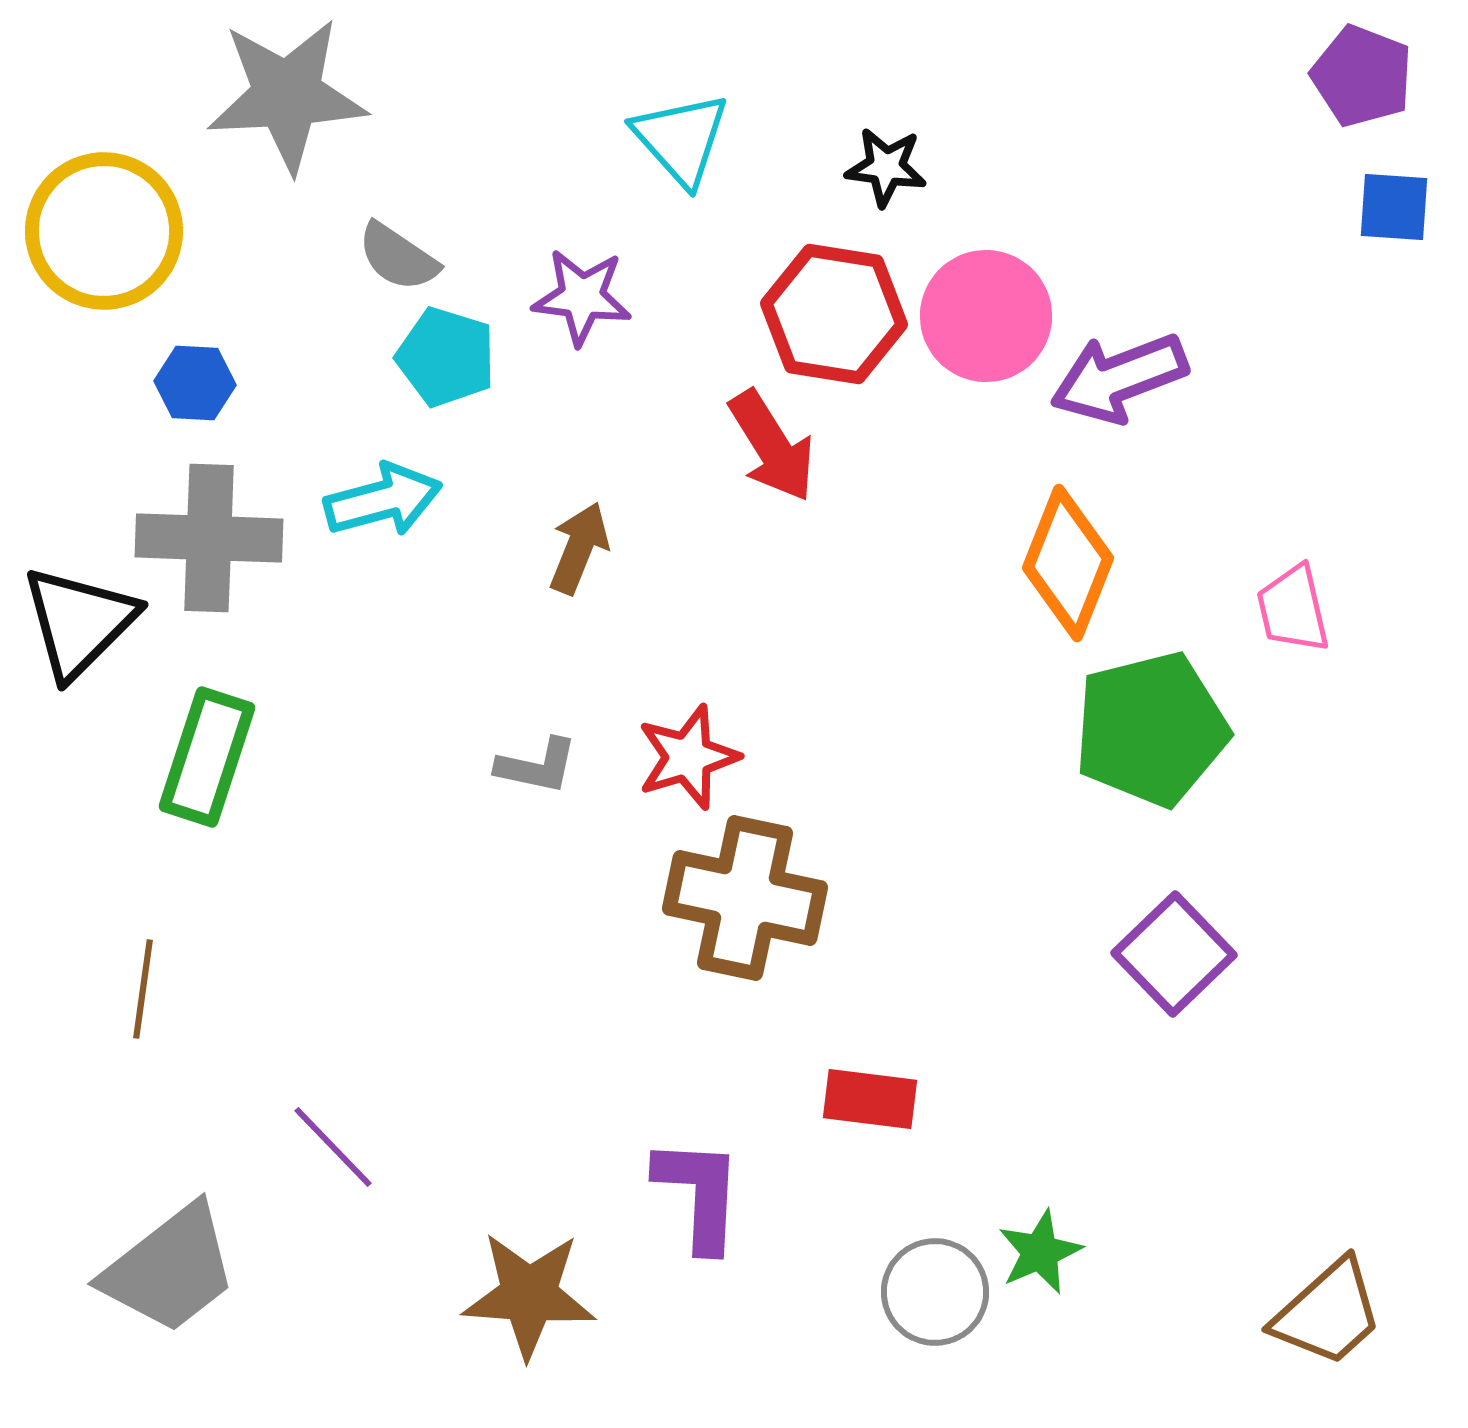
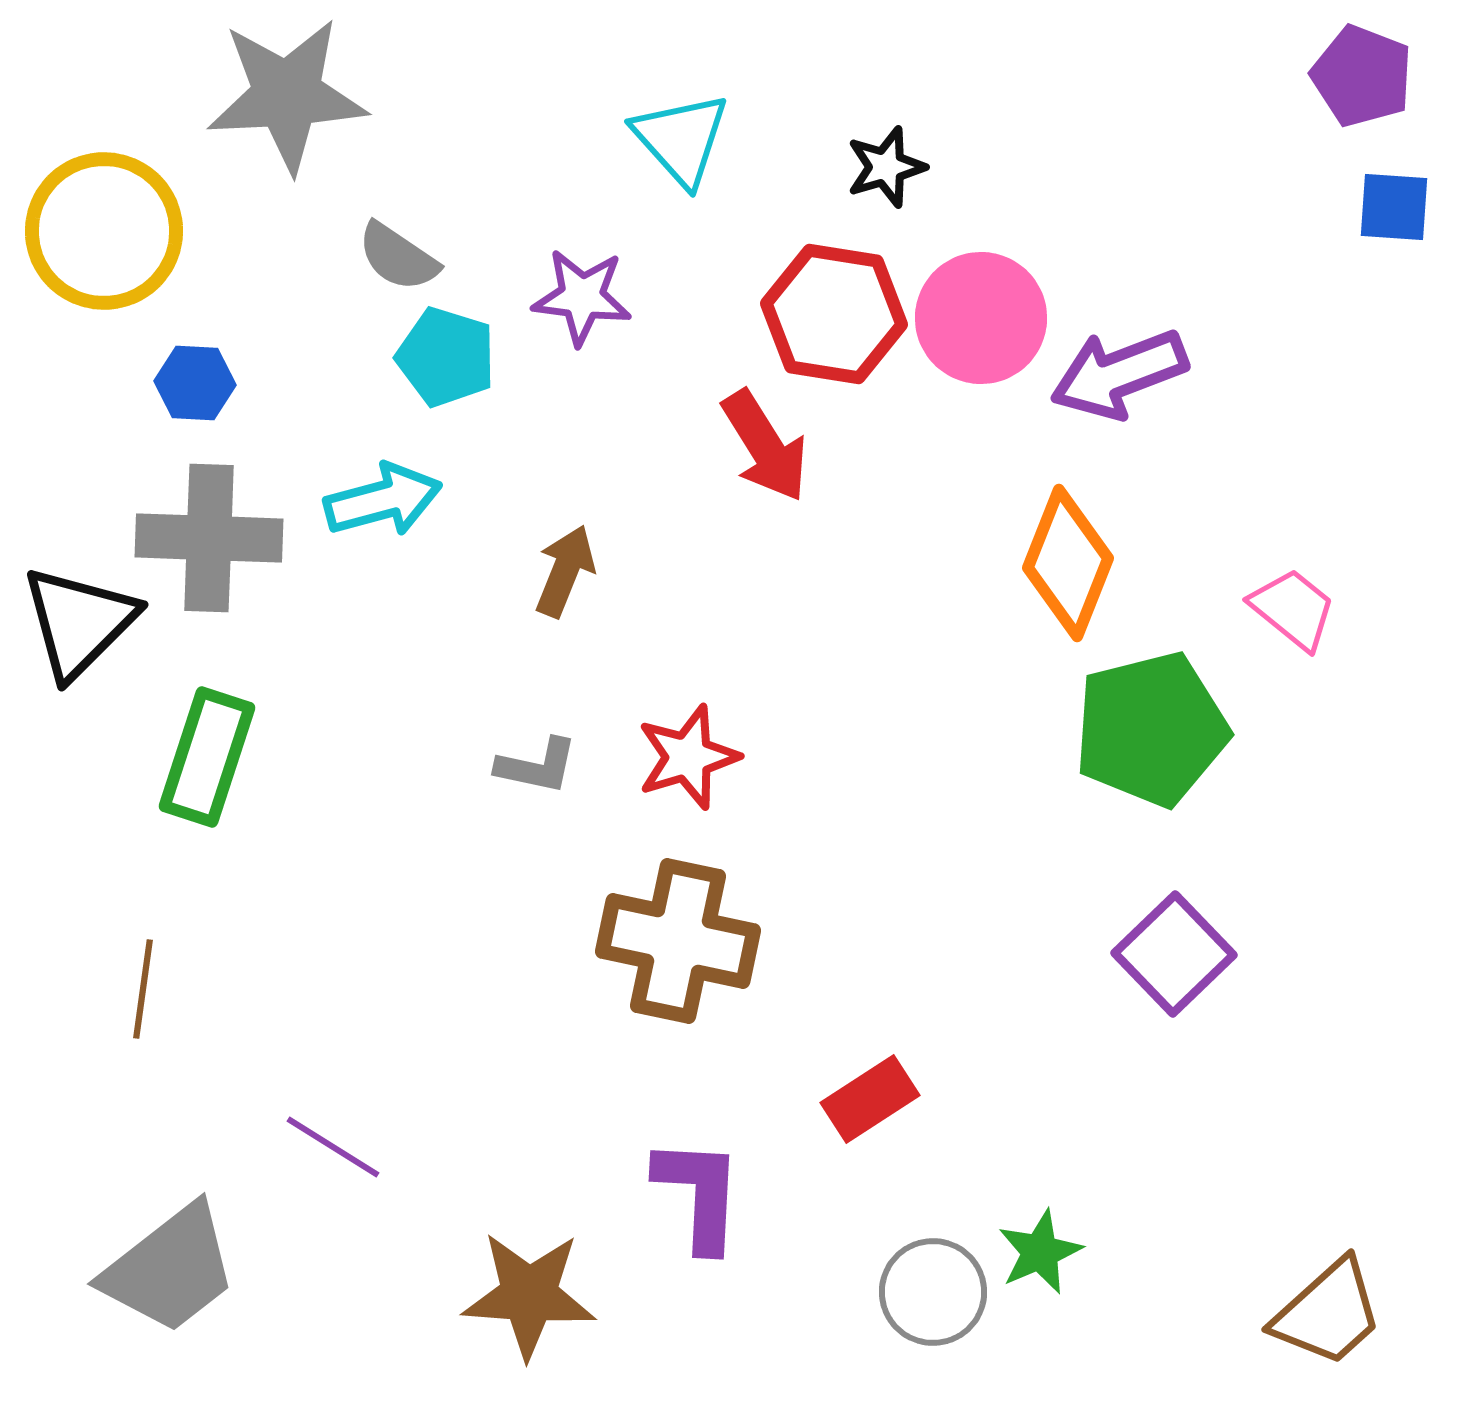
black star: rotated 24 degrees counterclockwise
pink circle: moved 5 px left, 2 px down
purple arrow: moved 4 px up
red arrow: moved 7 px left
brown arrow: moved 14 px left, 23 px down
pink trapezoid: rotated 142 degrees clockwise
brown cross: moved 67 px left, 43 px down
red rectangle: rotated 40 degrees counterclockwise
purple line: rotated 14 degrees counterclockwise
gray circle: moved 2 px left
